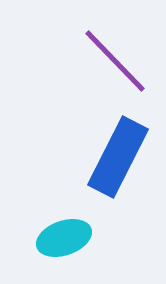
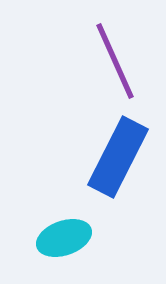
purple line: rotated 20 degrees clockwise
